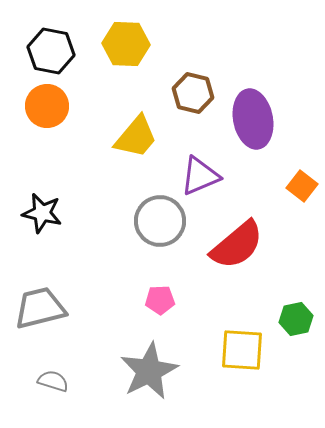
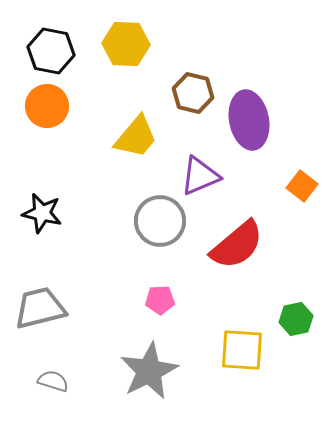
purple ellipse: moved 4 px left, 1 px down
